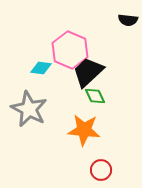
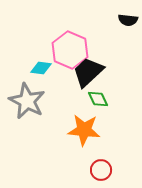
green diamond: moved 3 px right, 3 px down
gray star: moved 2 px left, 8 px up
